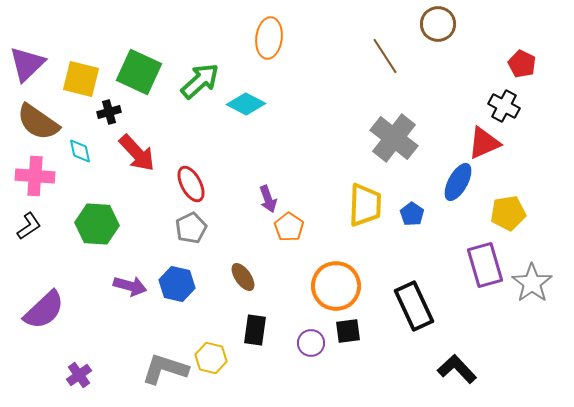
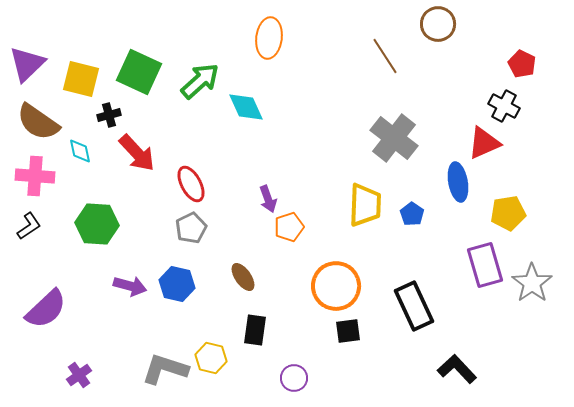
cyan diamond at (246, 104): moved 3 px down; rotated 39 degrees clockwise
black cross at (109, 112): moved 3 px down
blue ellipse at (458, 182): rotated 39 degrees counterclockwise
orange pentagon at (289, 227): rotated 20 degrees clockwise
purple semicircle at (44, 310): moved 2 px right, 1 px up
purple circle at (311, 343): moved 17 px left, 35 px down
